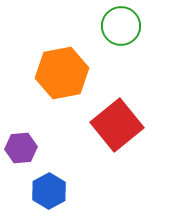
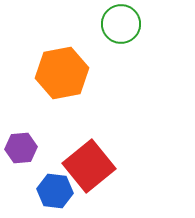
green circle: moved 2 px up
red square: moved 28 px left, 41 px down
blue hexagon: moved 6 px right; rotated 24 degrees counterclockwise
